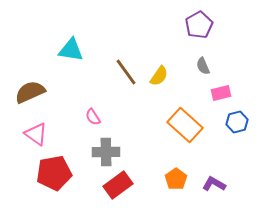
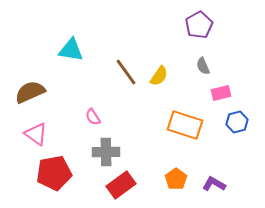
orange rectangle: rotated 24 degrees counterclockwise
red rectangle: moved 3 px right
